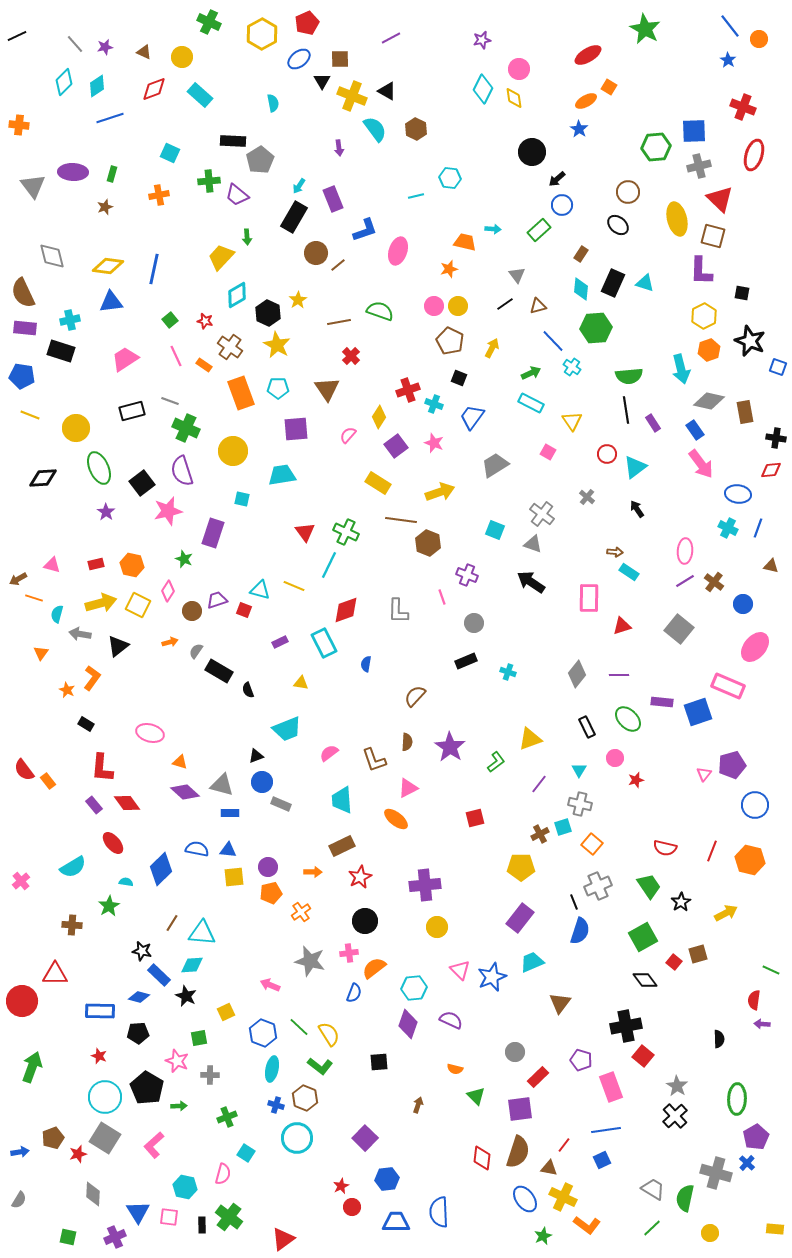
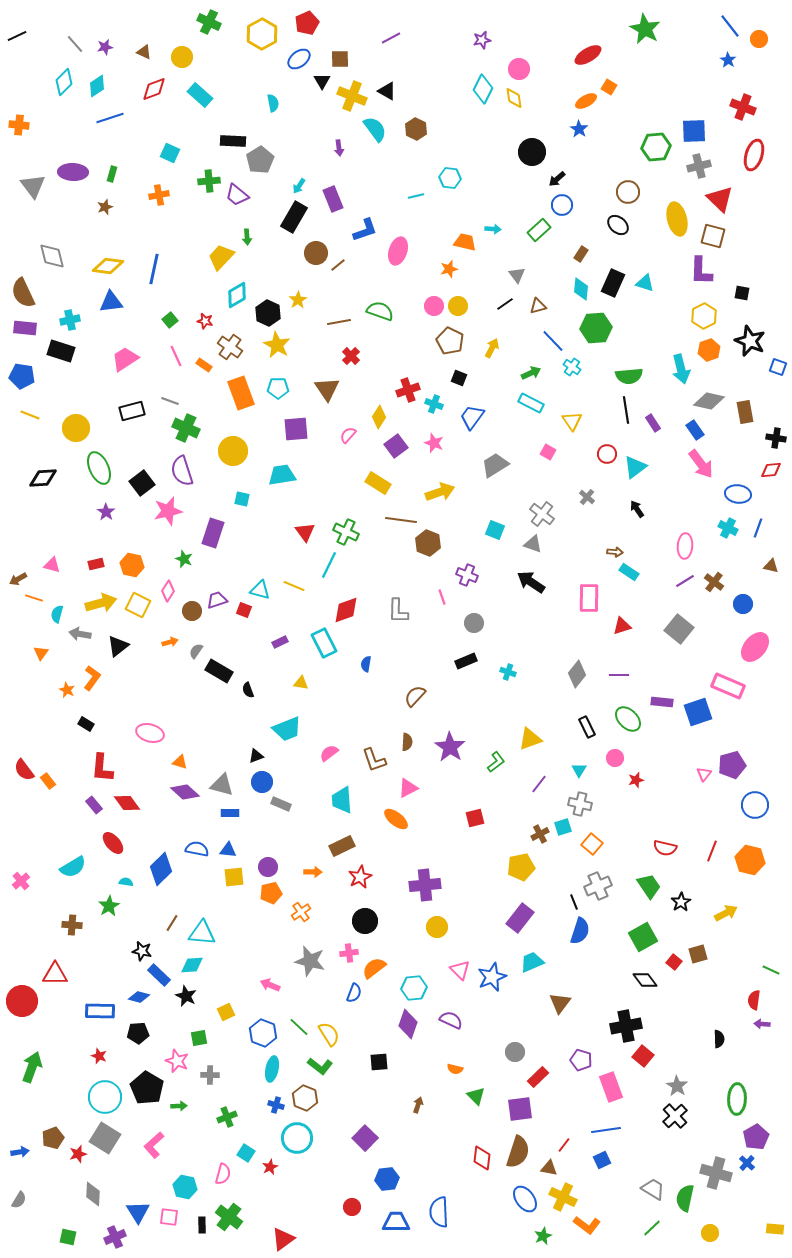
pink ellipse at (685, 551): moved 5 px up
yellow pentagon at (521, 867): rotated 12 degrees counterclockwise
red star at (341, 1186): moved 71 px left, 19 px up
